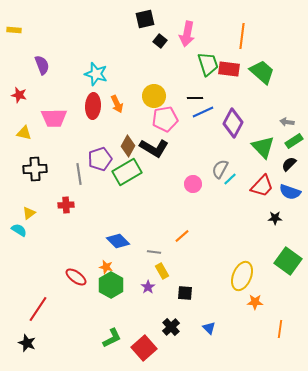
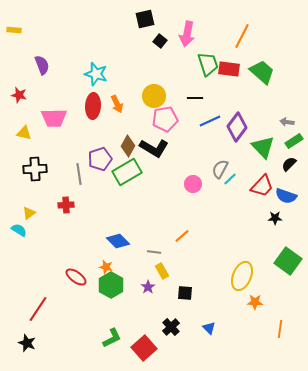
orange line at (242, 36): rotated 20 degrees clockwise
blue line at (203, 112): moved 7 px right, 9 px down
purple diamond at (233, 123): moved 4 px right, 4 px down; rotated 8 degrees clockwise
blue semicircle at (290, 192): moved 4 px left, 4 px down
